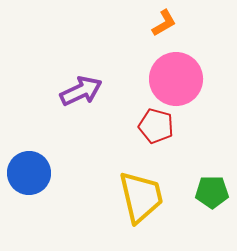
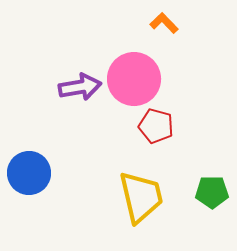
orange L-shape: rotated 104 degrees counterclockwise
pink circle: moved 42 px left
purple arrow: moved 1 px left, 4 px up; rotated 15 degrees clockwise
